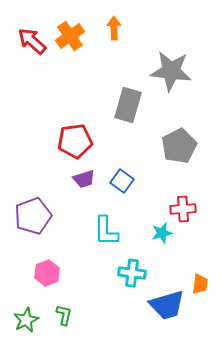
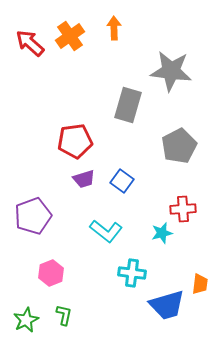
red arrow: moved 2 px left, 2 px down
cyan L-shape: rotated 52 degrees counterclockwise
pink hexagon: moved 4 px right
